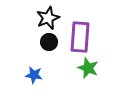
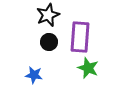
black star: moved 3 px up
